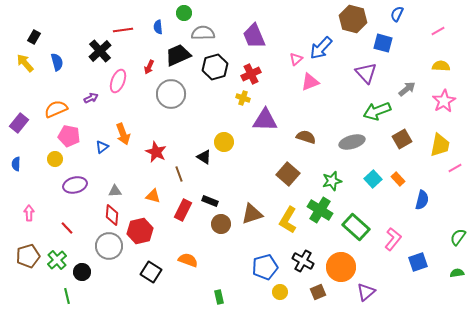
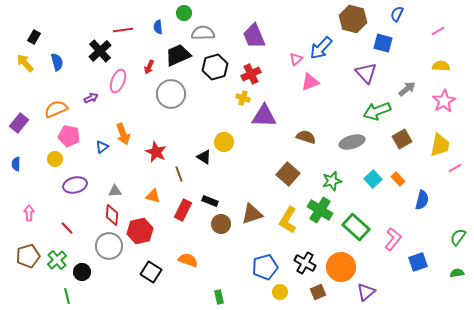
purple triangle at (265, 120): moved 1 px left, 4 px up
black cross at (303, 261): moved 2 px right, 2 px down
